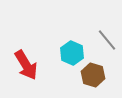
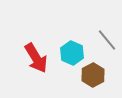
red arrow: moved 10 px right, 7 px up
brown hexagon: rotated 15 degrees clockwise
